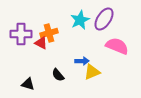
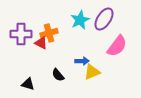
pink semicircle: rotated 105 degrees clockwise
